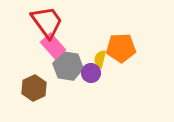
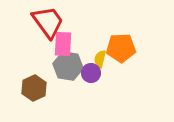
red trapezoid: moved 1 px right
pink rectangle: moved 10 px right, 2 px up; rotated 45 degrees clockwise
